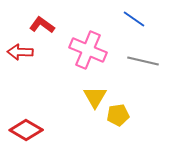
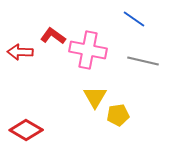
red L-shape: moved 11 px right, 11 px down
pink cross: rotated 12 degrees counterclockwise
